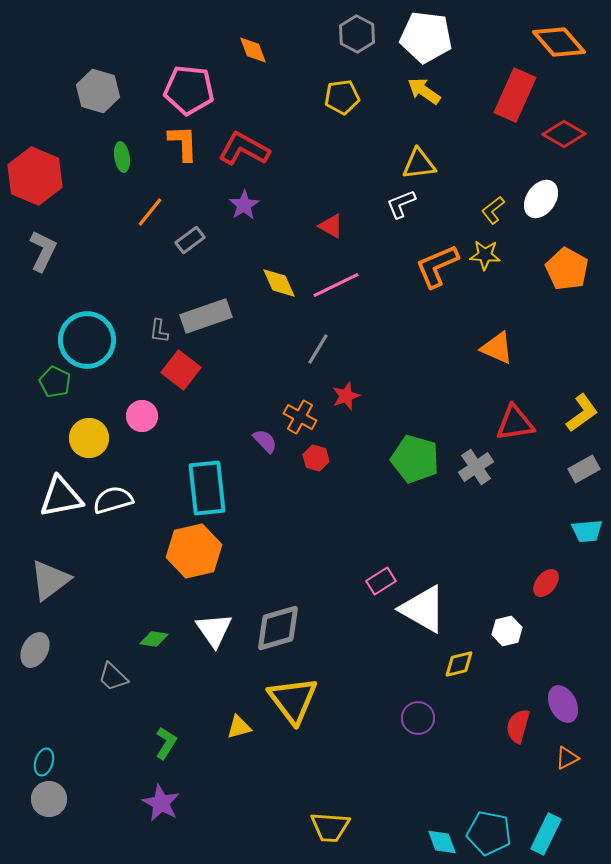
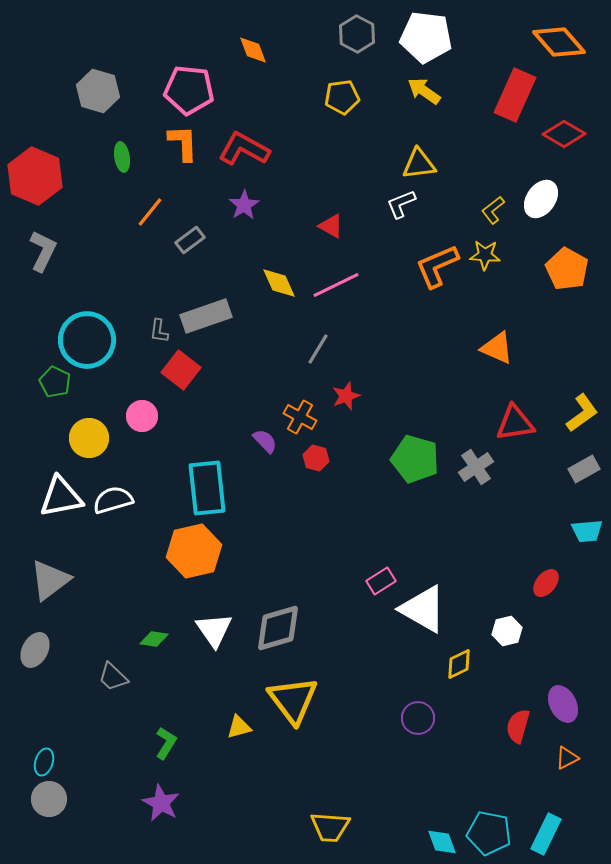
yellow diamond at (459, 664): rotated 12 degrees counterclockwise
